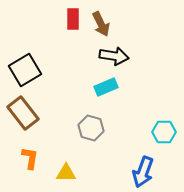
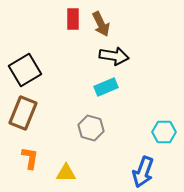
brown rectangle: rotated 60 degrees clockwise
